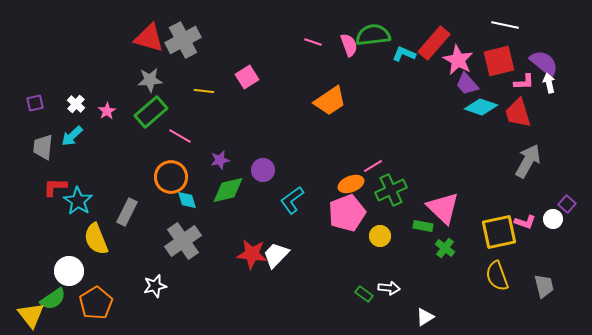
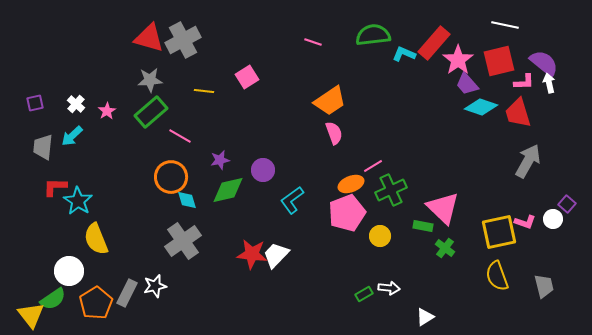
pink semicircle at (349, 45): moved 15 px left, 88 px down
pink star at (458, 60): rotated 8 degrees clockwise
gray rectangle at (127, 212): moved 81 px down
green rectangle at (364, 294): rotated 66 degrees counterclockwise
